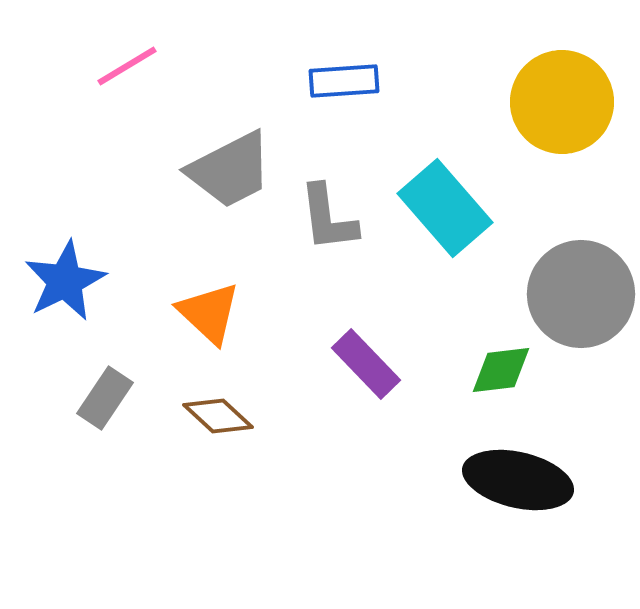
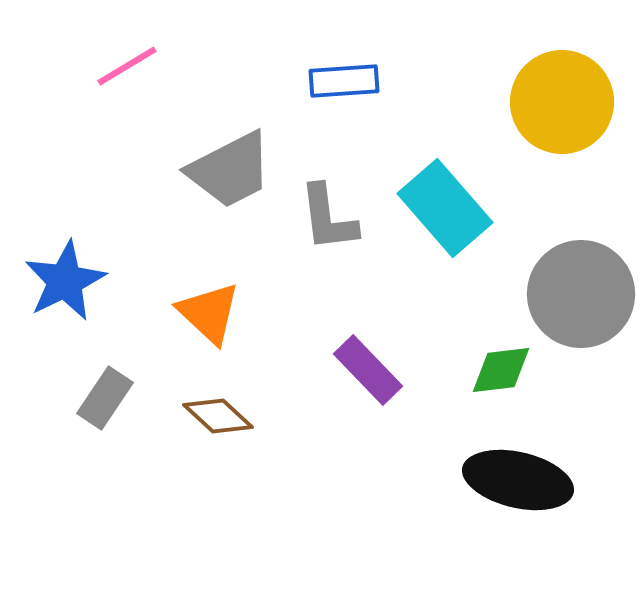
purple rectangle: moved 2 px right, 6 px down
